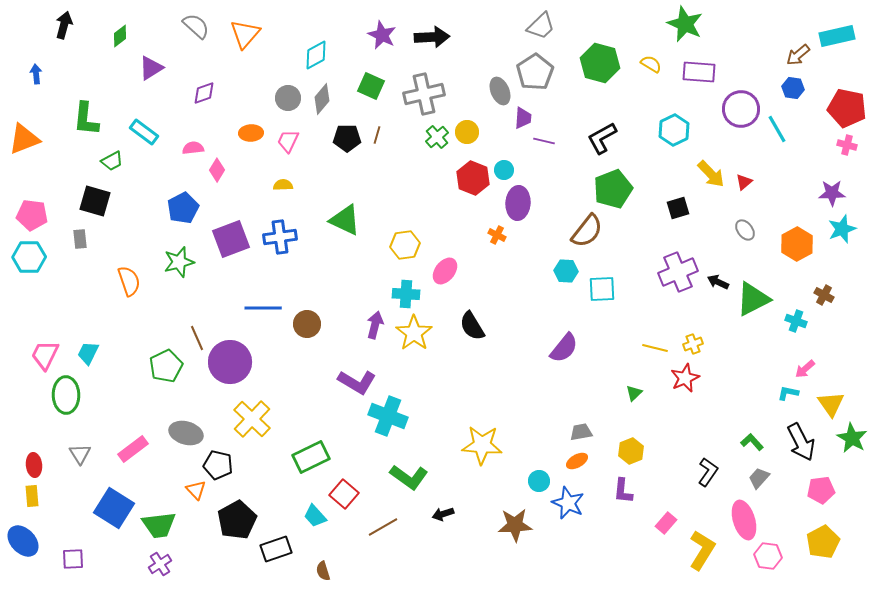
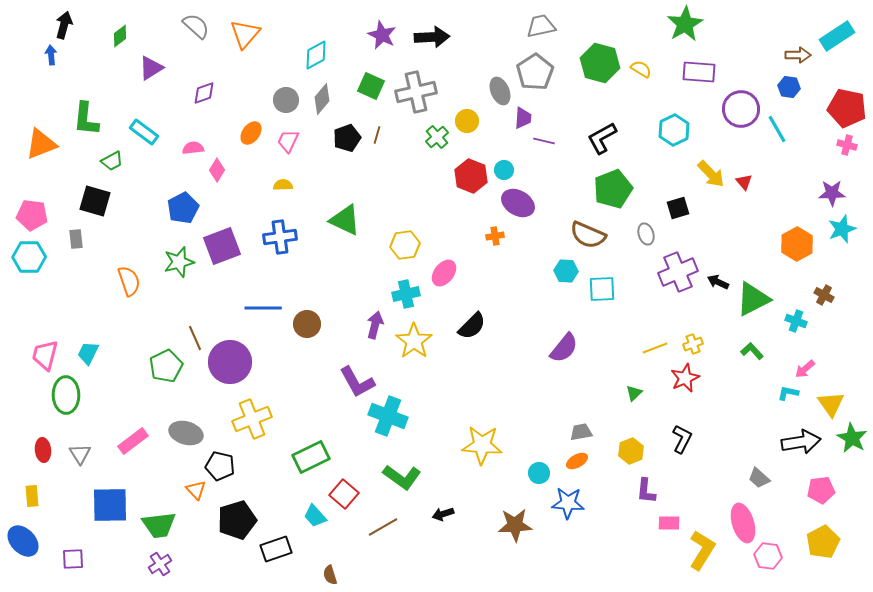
green star at (685, 24): rotated 18 degrees clockwise
gray trapezoid at (541, 26): rotated 148 degrees counterclockwise
cyan rectangle at (837, 36): rotated 20 degrees counterclockwise
brown arrow at (798, 55): rotated 140 degrees counterclockwise
yellow semicircle at (651, 64): moved 10 px left, 5 px down
blue arrow at (36, 74): moved 15 px right, 19 px up
blue hexagon at (793, 88): moved 4 px left, 1 px up
gray cross at (424, 94): moved 8 px left, 2 px up
gray circle at (288, 98): moved 2 px left, 2 px down
yellow circle at (467, 132): moved 11 px up
orange ellipse at (251, 133): rotated 50 degrees counterclockwise
black pentagon at (347, 138): rotated 20 degrees counterclockwise
orange triangle at (24, 139): moved 17 px right, 5 px down
red hexagon at (473, 178): moved 2 px left, 2 px up
red triangle at (744, 182): rotated 30 degrees counterclockwise
purple ellipse at (518, 203): rotated 64 degrees counterclockwise
gray ellipse at (745, 230): moved 99 px left, 4 px down; rotated 20 degrees clockwise
brown semicircle at (587, 231): moved 1 px right, 4 px down; rotated 75 degrees clockwise
orange cross at (497, 235): moved 2 px left, 1 px down; rotated 36 degrees counterclockwise
gray rectangle at (80, 239): moved 4 px left
purple square at (231, 239): moved 9 px left, 7 px down
pink ellipse at (445, 271): moved 1 px left, 2 px down
cyan cross at (406, 294): rotated 16 degrees counterclockwise
black semicircle at (472, 326): rotated 104 degrees counterclockwise
yellow star at (414, 333): moved 8 px down
brown line at (197, 338): moved 2 px left
yellow line at (655, 348): rotated 35 degrees counterclockwise
pink trapezoid at (45, 355): rotated 12 degrees counterclockwise
purple L-shape at (357, 382): rotated 30 degrees clockwise
yellow cross at (252, 419): rotated 24 degrees clockwise
green L-shape at (752, 442): moved 91 px up
black arrow at (801, 442): rotated 72 degrees counterclockwise
pink rectangle at (133, 449): moved 8 px up
red ellipse at (34, 465): moved 9 px right, 15 px up
black pentagon at (218, 465): moved 2 px right, 1 px down
black L-shape at (708, 472): moved 26 px left, 33 px up; rotated 8 degrees counterclockwise
green L-shape at (409, 477): moved 7 px left
gray trapezoid at (759, 478): rotated 90 degrees counterclockwise
cyan circle at (539, 481): moved 8 px up
purple L-shape at (623, 491): moved 23 px right
blue star at (568, 503): rotated 20 degrees counterclockwise
blue square at (114, 508): moved 4 px left, 3 px up; rotated 33 degrees counterclockwise
black pentagon at (237, 520): rotated 12 degrees clockwise
pink ellipse at (744, 520): moved 1 px left, 3 px down
pink rectangle at (666, 523): moved 3 px right; rotated 50 degrees clockwise
brown semicircle at (323, 571): moved 7 px right, 4 px down
